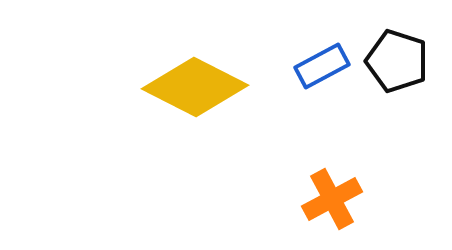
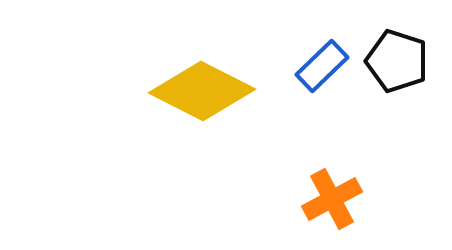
blue rectangle: rotated 16 degrees counterclockwise
yellow diamond: moved 7 px right, 4 px down
